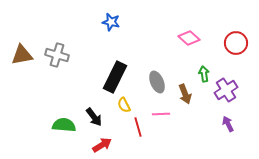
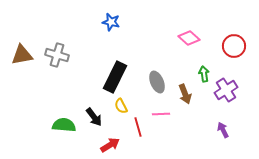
red circle: moved 2 px left, 3 px down
yellow semicircle: moved 3 px left, 1 px down
purple arrow: moved 5 px left, 6 px down
red arrow: moved 8 px right
